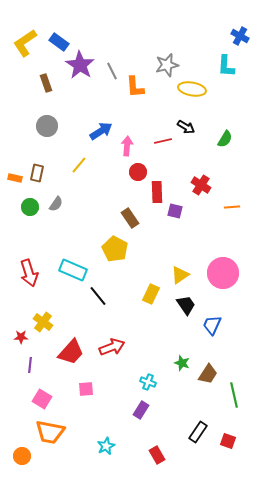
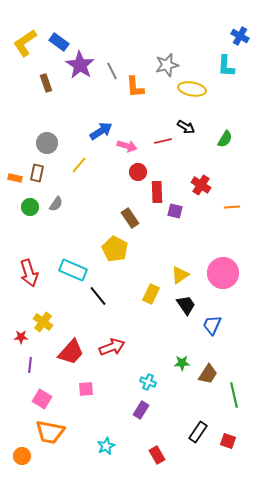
gray circle at (47, 126): moved 17 px down
pink arrow at (127, 146): rotated 102 degrees clockwise
green star at (182, 363): rotated 21 degrees counterclockwise
